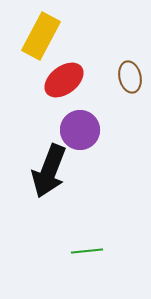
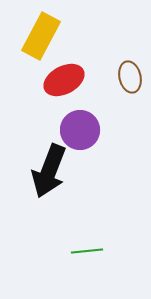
red ellipse: rotated 9 degrees clockwise
